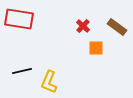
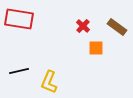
black line: moved 3 px left
